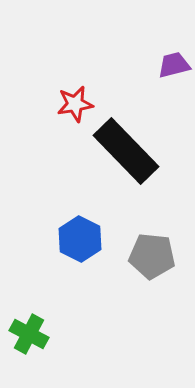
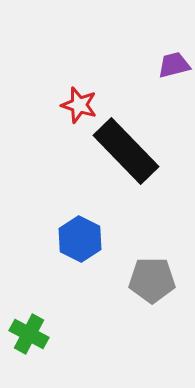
red star: moved 4 px right, 1 px down; rotated 27 degrees clockwise
gray pentagon: moved 24 px down; rotated 6 degrees counterclockwise
